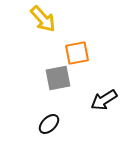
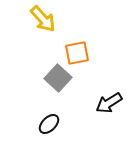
gray square: rotated 36 degrees counterclockwise
black arrow: moved 5 px right, 3 px down
